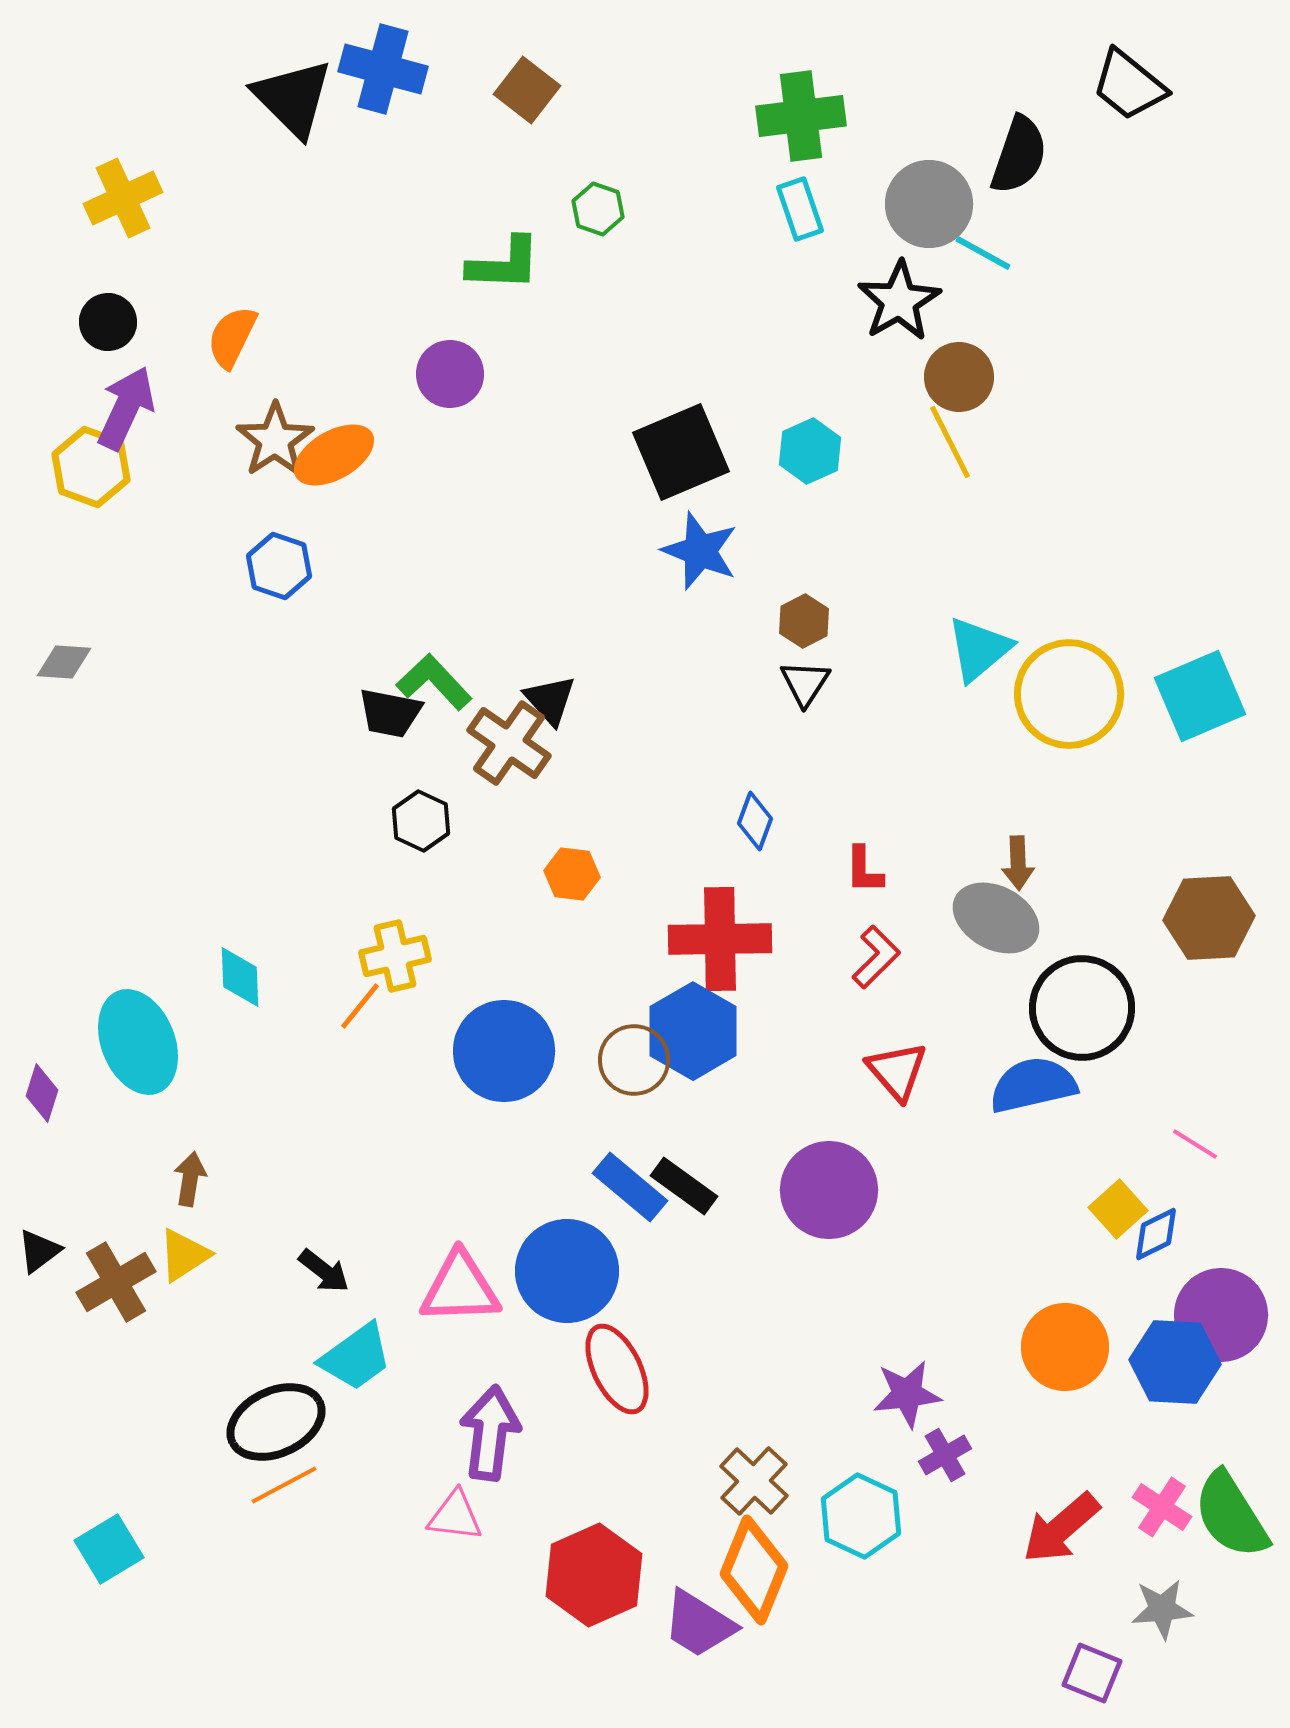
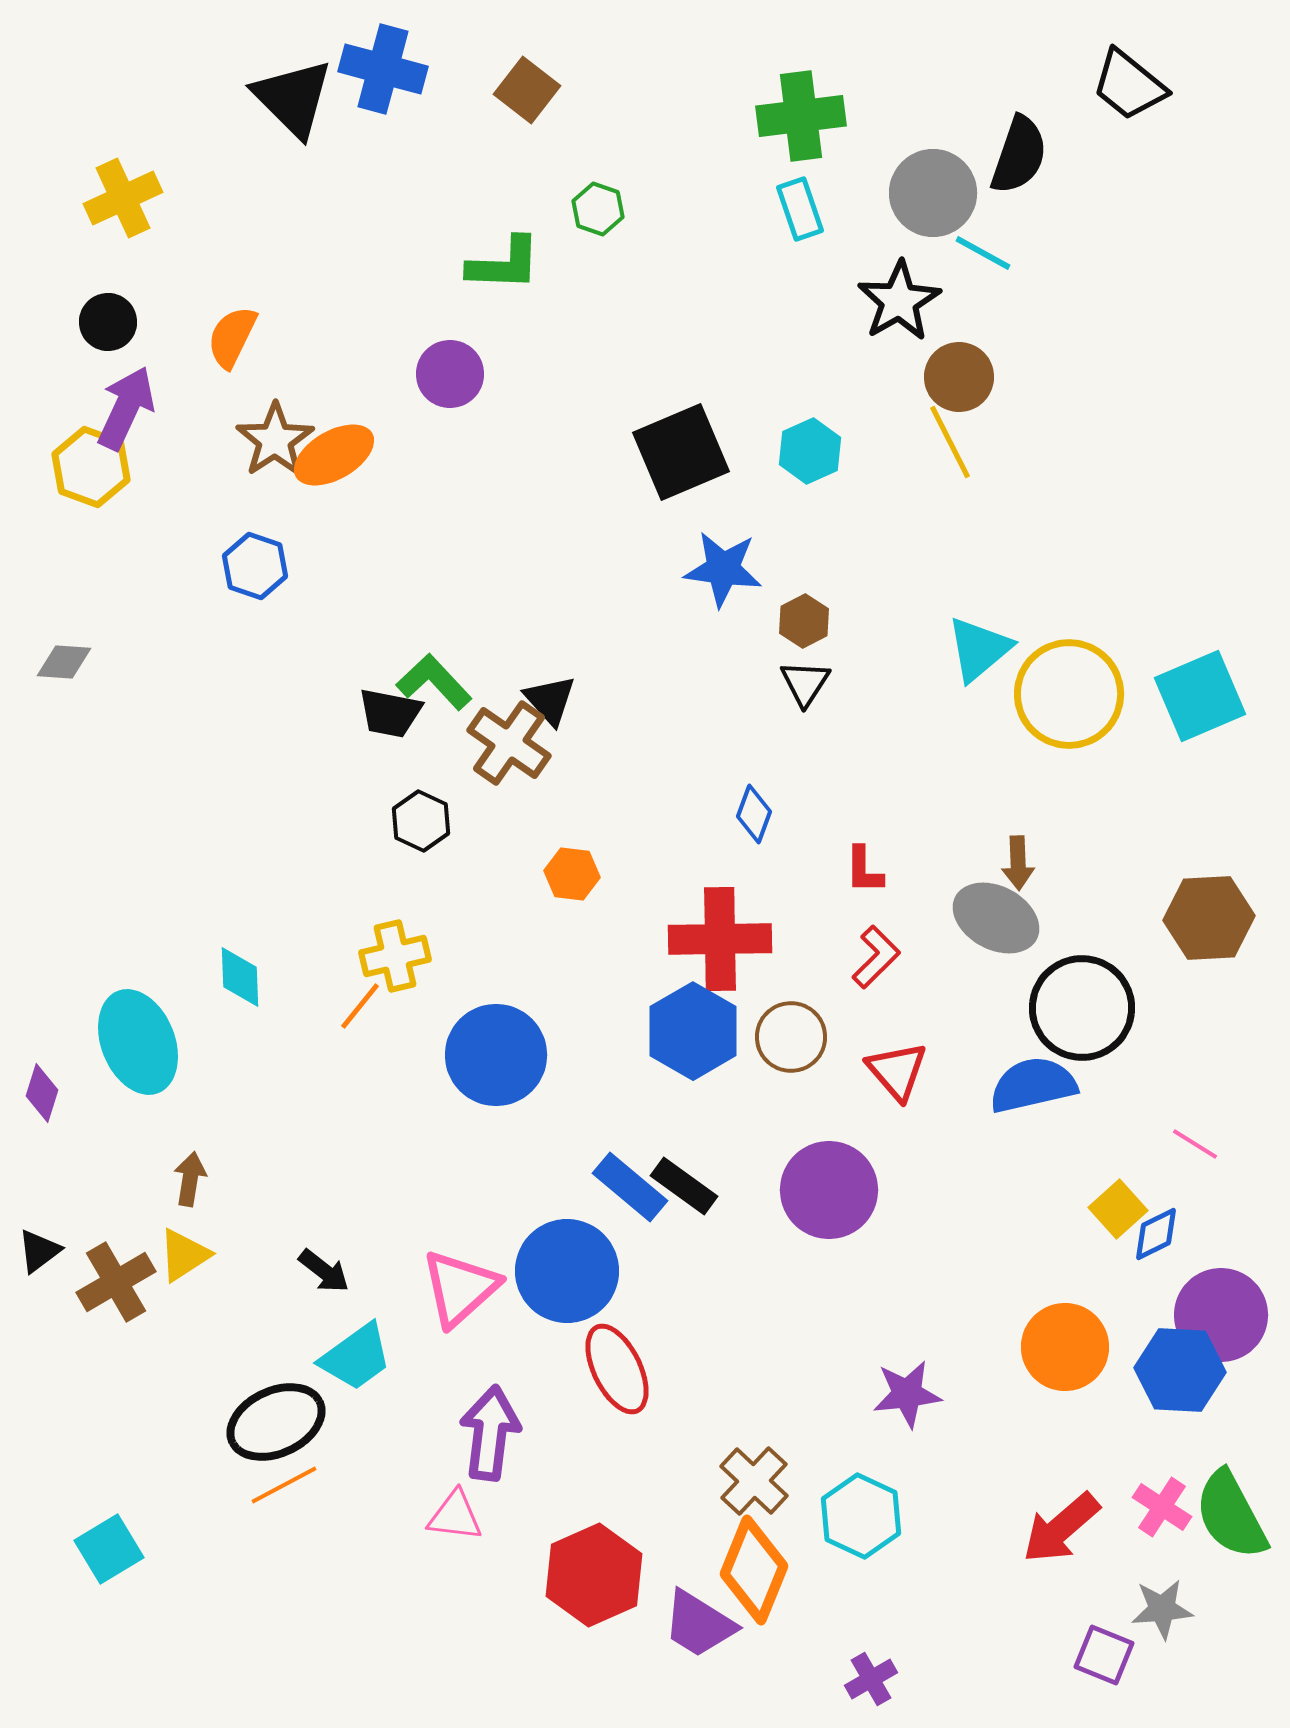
gray circle at (929, 204): moved 4 px right, 11 px up
blue star at (700, 551): moved 23 px right, 18 px down; rotated 14 degrees counterclockwise
blue hexagon at (279, 566): moved 24 px left
blue diamond at (755, 821): moved 1 px left, 7 px up
blue circle at (504, 1051): moved 8 px left, 4 px down
brown circle at (634, 1060): moved 157 px right, 23 px up
pink triangle at (460, 1288): rotated 40 degrees counterclockwise
blue hexagon at (1175, 1362): moved 5 px right, 8 px down
purple cross at (945, 1455): moved 74 px left, 224 px down
green semicircle at (1231, 1515): rotated 4 degrees clockwise
purple square at (1092, 1673): moved 12 px right, 18 px up
